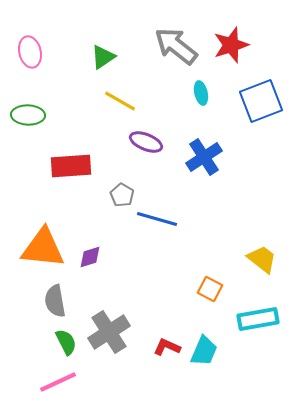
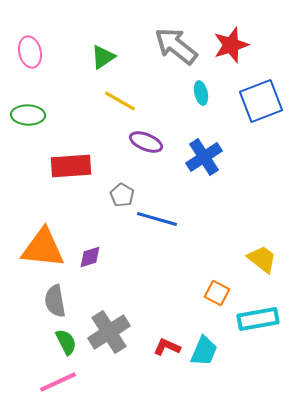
orange square: moved 7 px right, 4 px down
